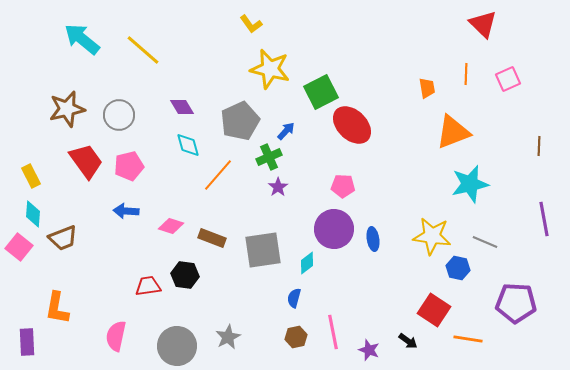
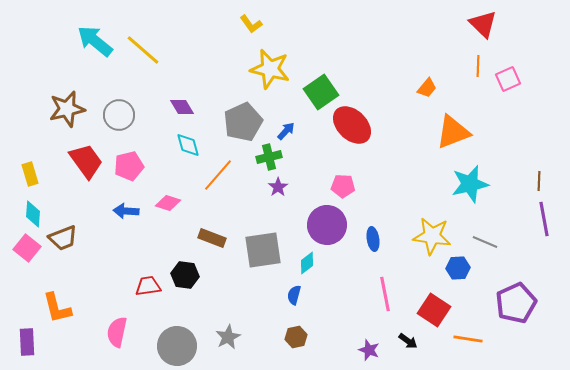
cyan arrow at (82, 39): moved 13 px right, 2 px down
orange line at (466, 74): moved 12 px right, 8 px up
orange trapezoid at (427, 88): rotated 50 degrees clockwise
green square at (321, 92): rotated 8 degrees counterclockwise
gray pentagon at (240, 121): moved 3 px right, 1 px down
brown line at (539, 146): moved 35 px down
green cross at (269, 157): rotated 10 degrees clockwise
yellow rectangle at (31, 176): moved 1 px left, 2 px up; rotated 10 degrees clockwise
pink diamond at (171, 226): moved 3 px left, 23 px up
purple circle at (334, 229): moved 7 px left, 4 px up
pink square at (19, 247): moved 8 px right, 1 px down
blue hexagon at (458, 268): rotated 15 degrees counterclockwise
blue semicircle at (294, 298): moved 3 px up
purple pentagon at (516, 303): rotated 27 degrees counterclockwise
orange L-shape at (57, 308): rotated 24 degrees counterclockwise
pink line at (333, 332): moved 52 px right, 38 px up
pink semicircle at (116, 336): moved 1 px right, 4 px up
